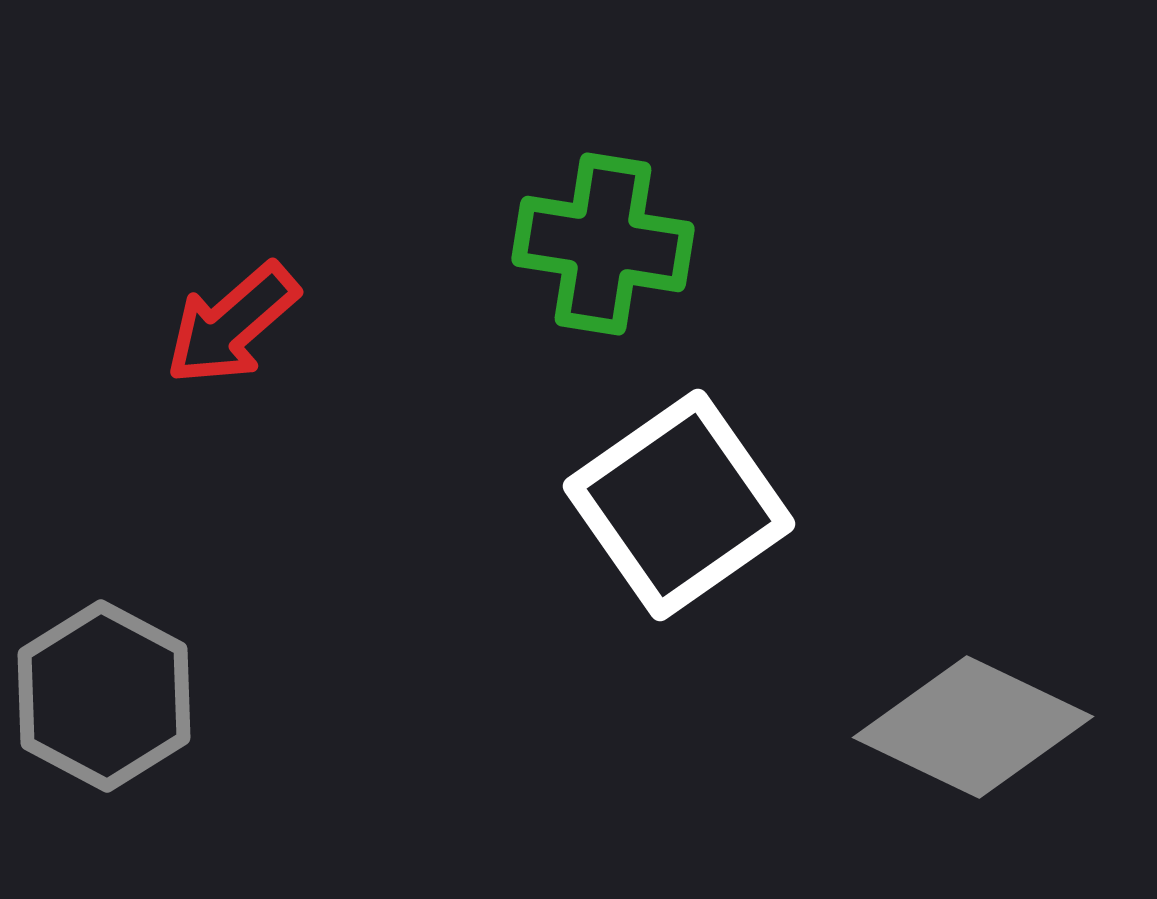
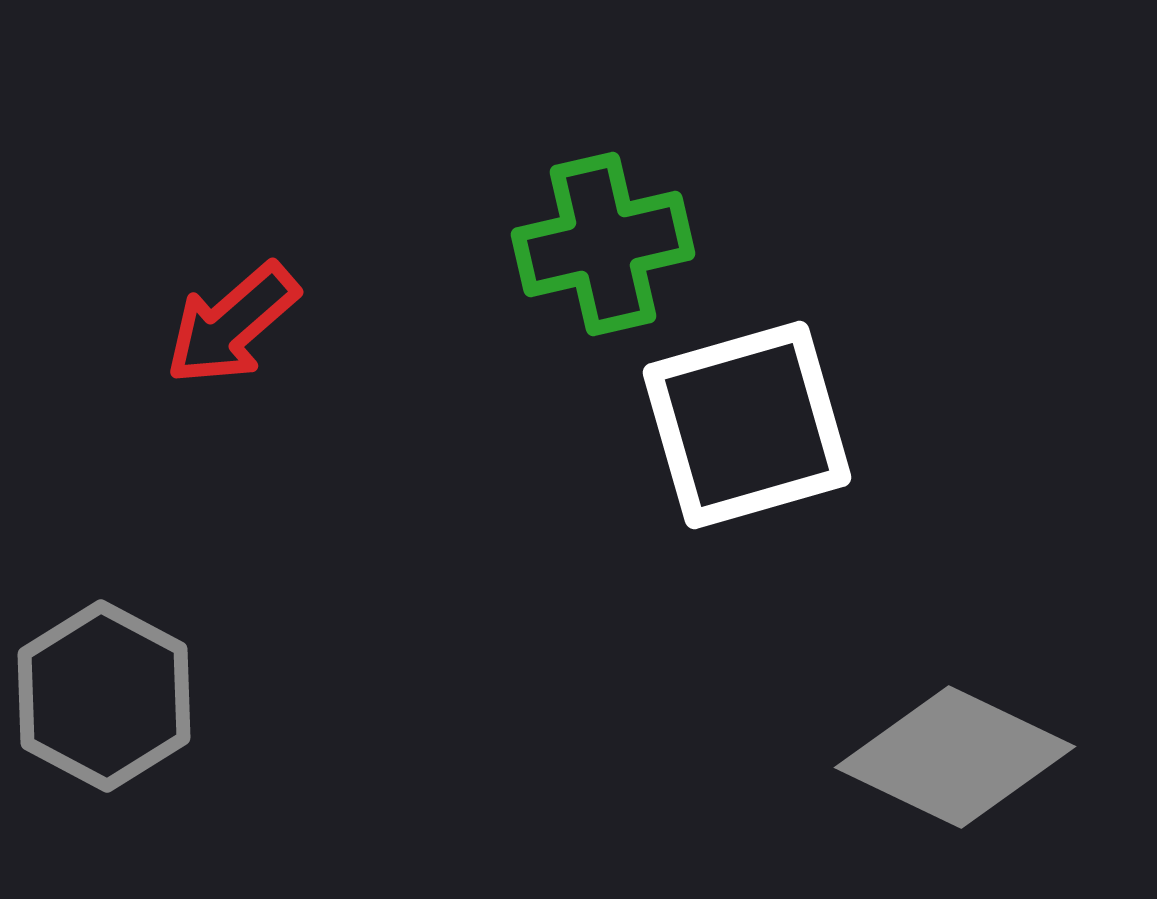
green cross: rotated 22 degrees counterclockwise
white square: moved 68 px right, 80 px up; rotated 19 degrees clockwise
gray diamond: moved 18 px left, 30 px down
